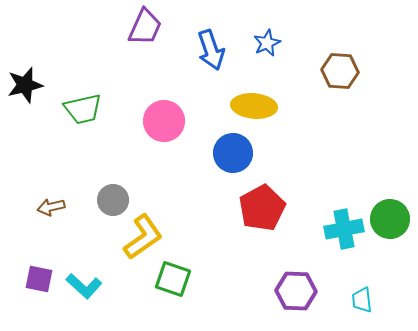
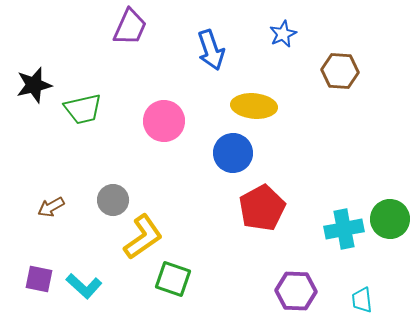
purple trapezoid: moved 15 px left
blue star: moved 16 px right, 9 px up
black star: moved 9 px right
brown arrow: rotated 16 degrees counterclockwise
